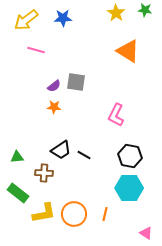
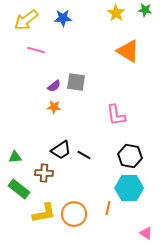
pink L-shape: rotated 35 degrees counterclockwise
green triangle: moved 2 px left
green rectangle: moved 1 px right, 4 px up
orange line: moved 3 px right, 6 px up
